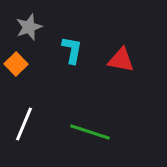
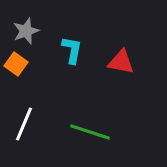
gray star: moved 3 px left, 4 px down
red triangle: moved 2 px down
orange square: rotated 10 degrees counterclockwise
